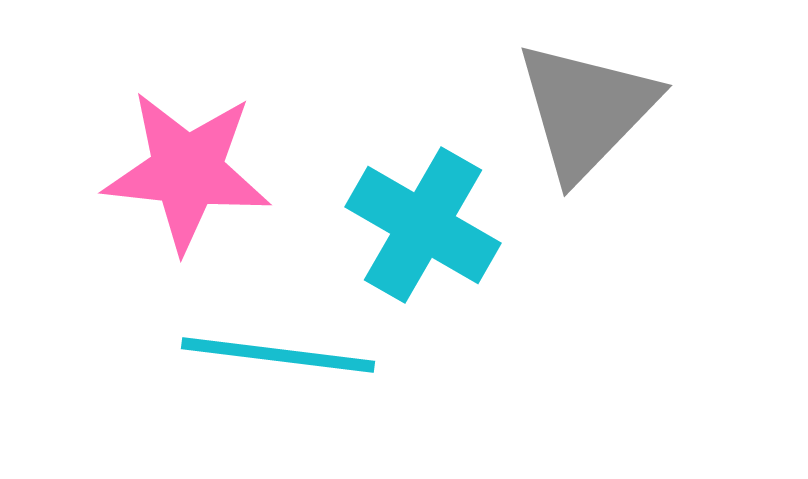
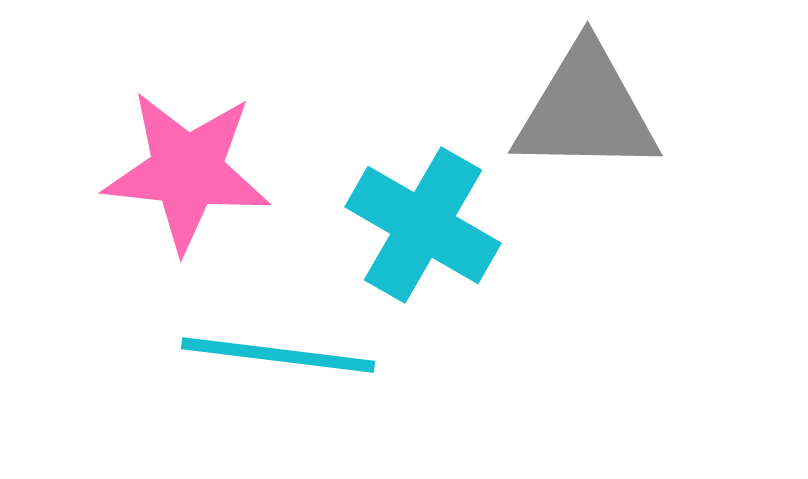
gray triangle: rotated 47 degrees clockwise
